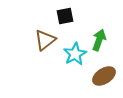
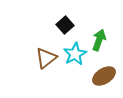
black square: moved 9 px down; rotated 30 degrees counterclockwise
brown triangle: moved 1 px right, 18 px down
